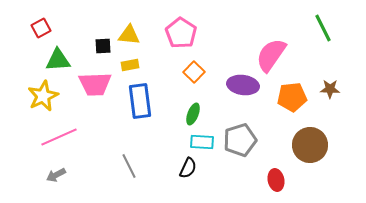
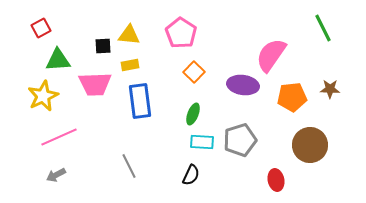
black semicircle: moved 3 px right, 7 px down
